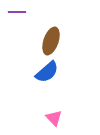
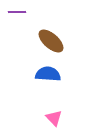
brown ellipse: rotated 68 degrees counterclockwise
blue semicircle: moved 1 px right, 2 px down; rotated 135 degrees counterclockwise
